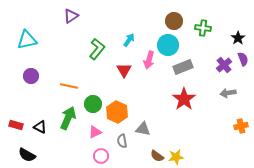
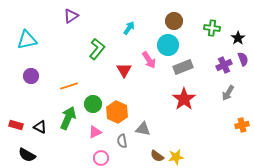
green cross: moved 9 px right
cyan arrow: moved 12 px up
pink arrow: rotated 48 degrees counterclockwise
purple cross: rotated 14 degrees clockwise
orange line: rotated 30 degrees counterclockwise
gray arrow: rotated 49 degrees counterclockwise
orange cross: moved 1 px right, 1 px up
pink circle: moved 2 px down
